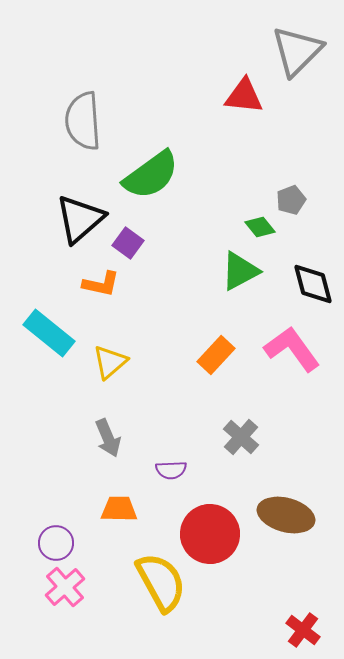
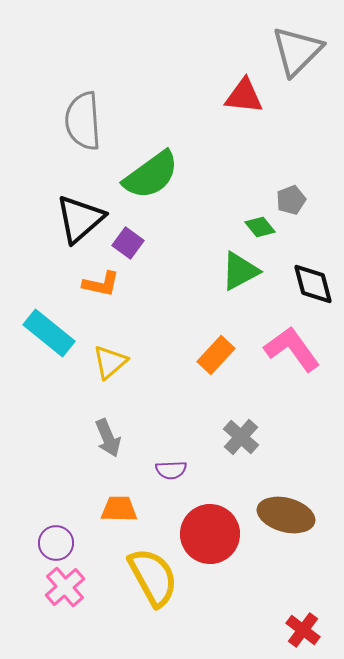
yellow semicircle: moved 8 px left, 5 px up
